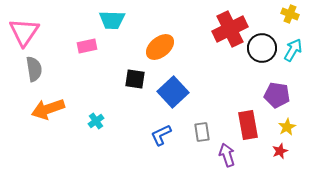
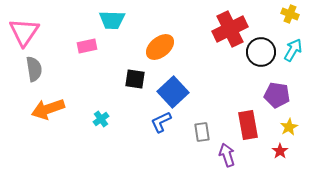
black circle: moved 1 px left, 4 px down
cyan cross: moved 5 px right, 2 px up
yellow star: moved 2 px right
blue L-shape: moved 13 px up
red star: rotated 14 degrees counterclockwise
